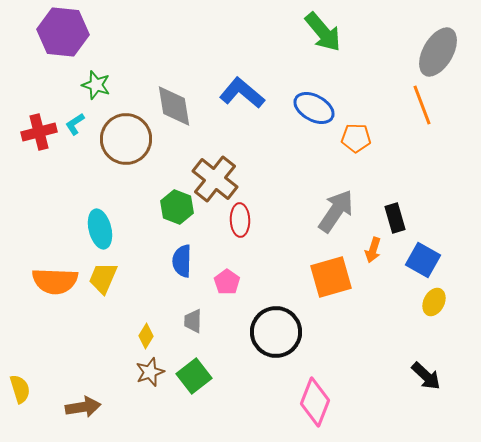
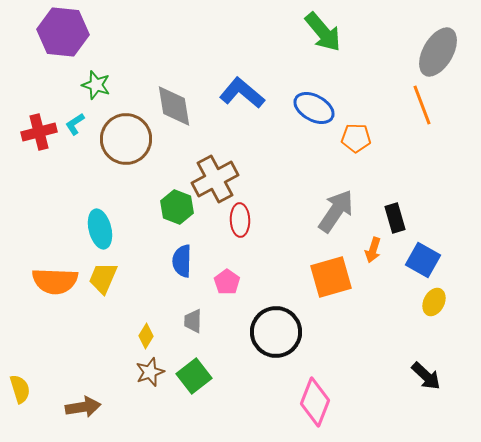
brown cross: rotated 24 degrees clockwise
